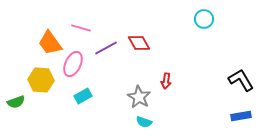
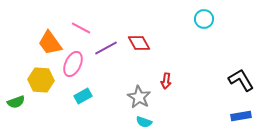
pink line: rotated 12 degrees clockwise
